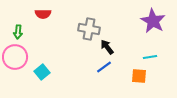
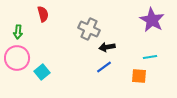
red semicircle: rotated 105 degrees counterclockwise
purple star: moved 1 px left, 1 px up
gray cross: rotated 15 degrees clockwise
black arrow: rotated 63 degrees counterclockwise
pink circle: moved 2 px right, 1 px down
